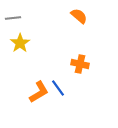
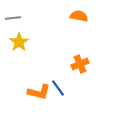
orange semicircle: rotated 30 degrees counterclockwise
yellow star: moved 1 px left, 1 px up
orange cross: rotated 36 degrees counterclockwise
orange L-shape: rotated 45 degrees clockwise
